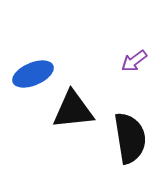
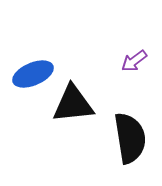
black triangle: moved 6 px up
